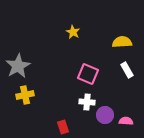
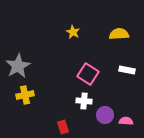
yellow semicircle: moved 3 px left, 8 px up
white rectangle: rotated 49 degrees counterclockwise
pink square: rotated 10 degrees clockwise
white cross: moved 3 px left, 1 px up
